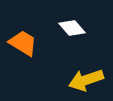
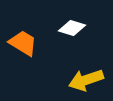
white diamond: rotated 32 degrees counterclockwise
